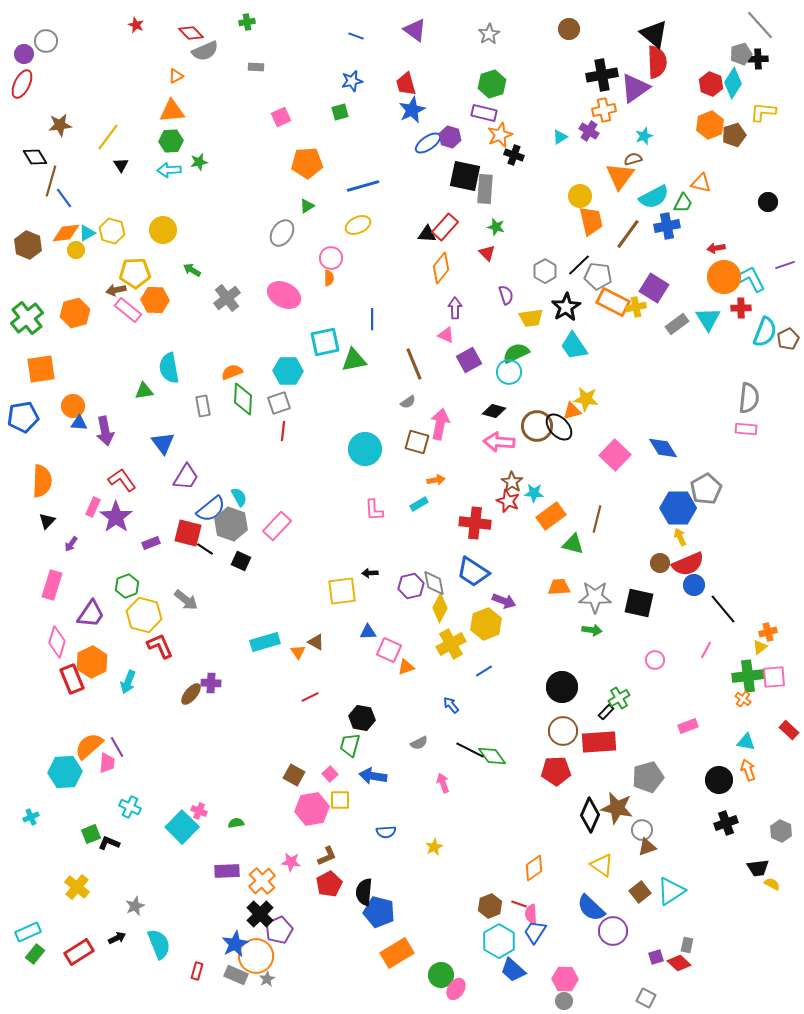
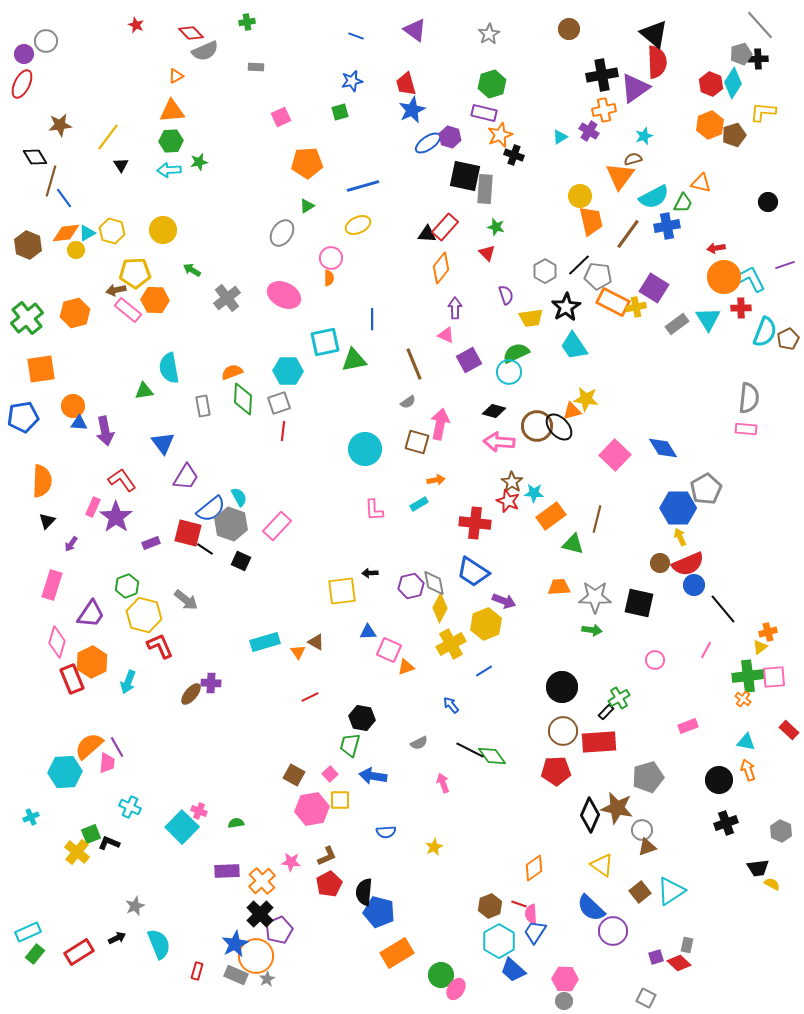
yellow cross at (77, 887): moved 35 px up
